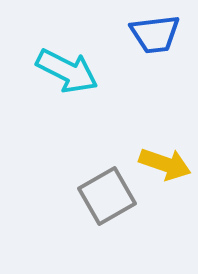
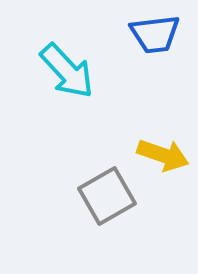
cyan arrow: rotated 20 degrees clockwise
yellow arrow: moved 2 px left, 9 px up
